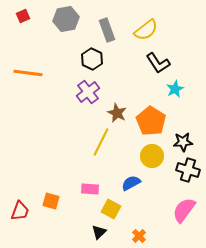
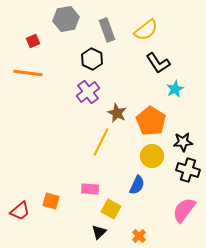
red square: moved 10 px right, 25 px down
blue semicircle: moved 6 px right, 2 px down; rotated 144 degrees clockwise
red trapezoid: rotated 30 degrees clockwise
